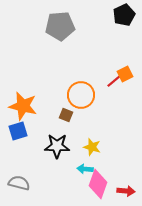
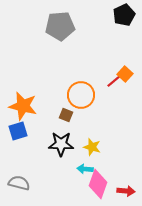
orange square: rotated 21 degrees counterclockwise
black star: moved 4 px right, 2 px up
